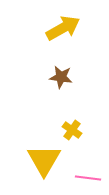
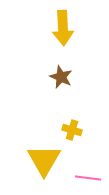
yellow arrow: rotated 116 degrees clockwise
brown star: rotated 15 degrees clockwise
yellow cross: rotated 18 degrees counterclockwise
